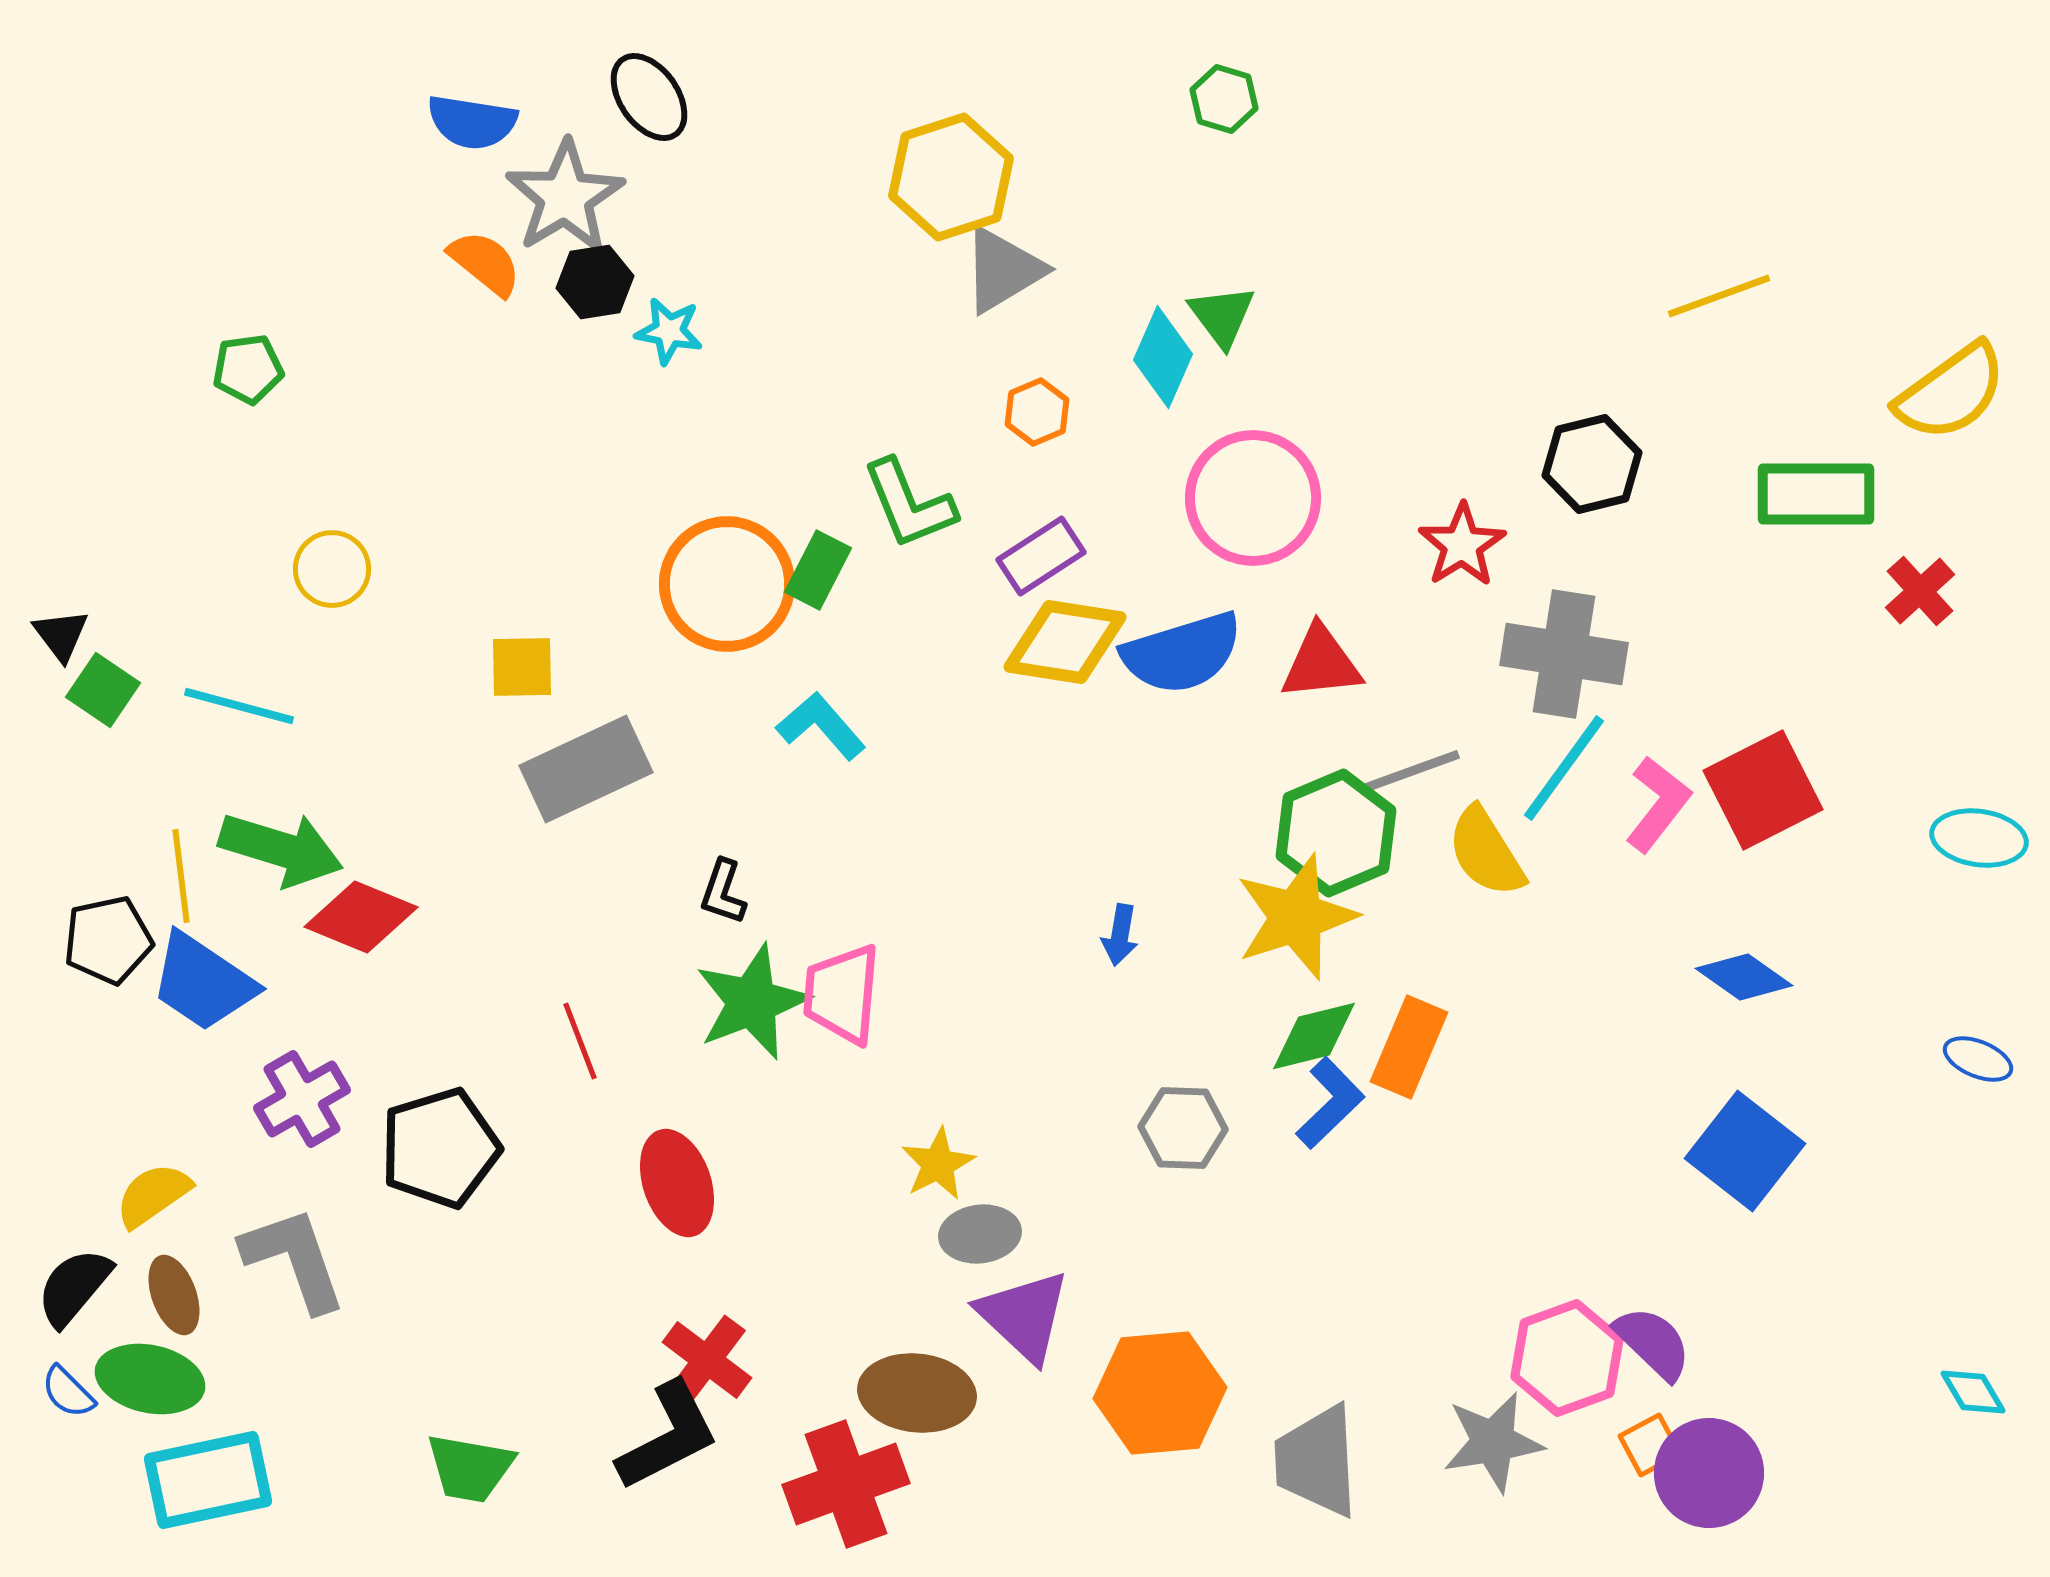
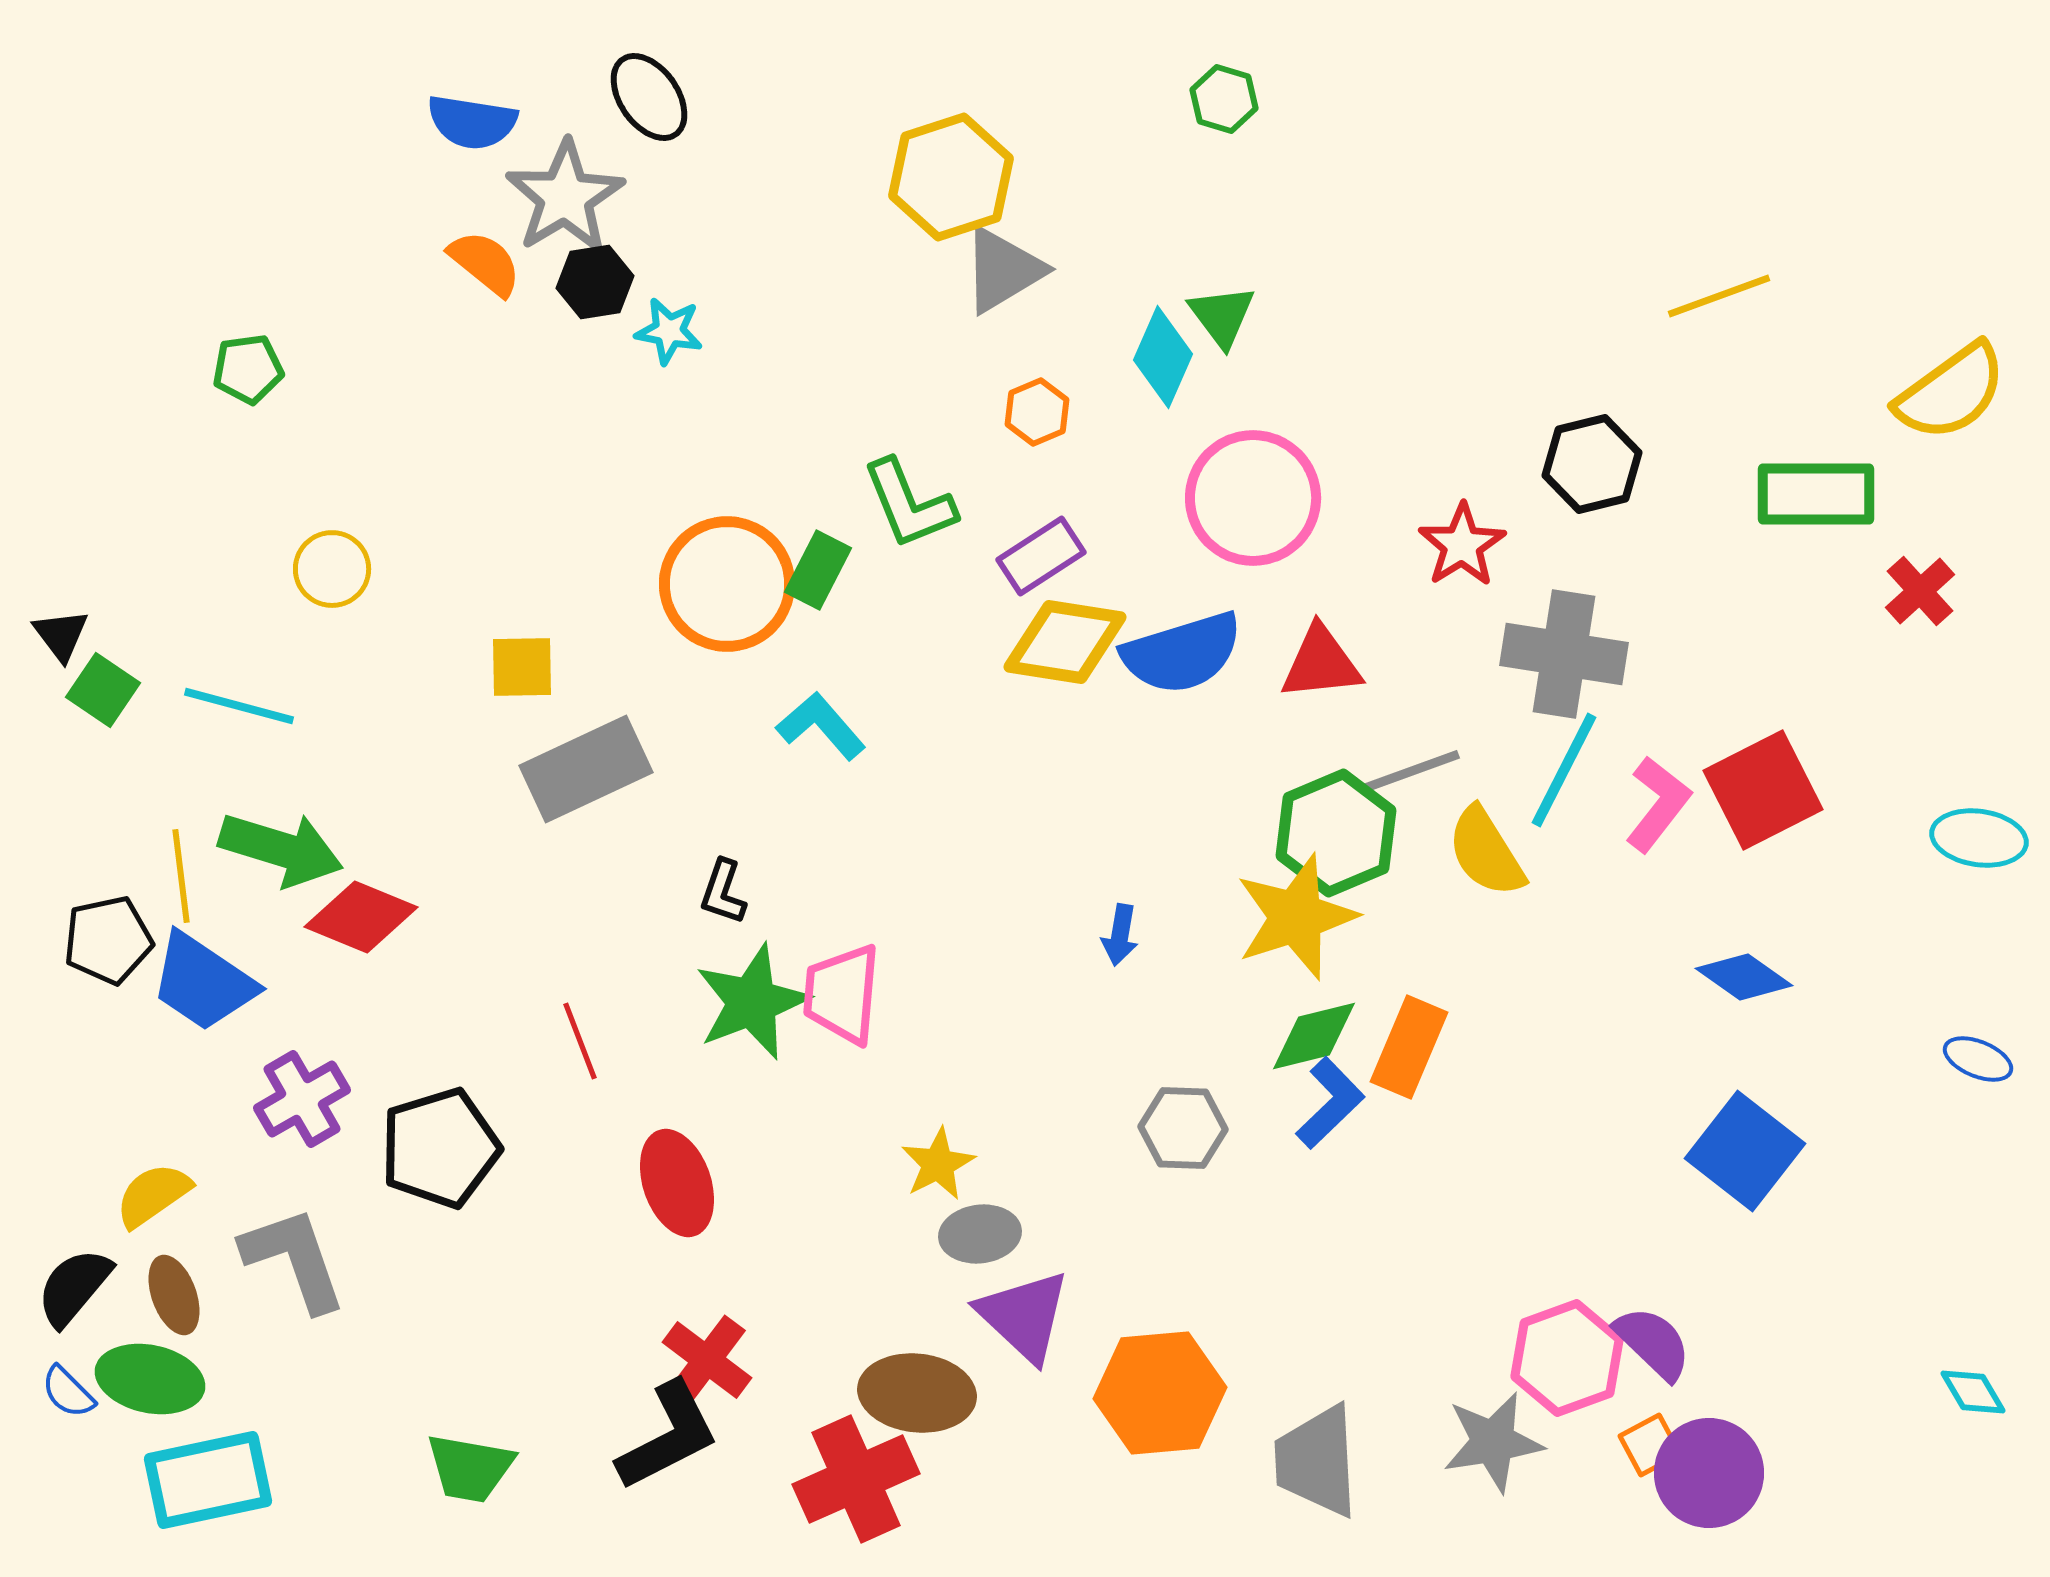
cyan line at (1564, 768): moved 2 px down; rotated 9 degrees counterclockwise
red cross at (846, 1484): moved 10 px right, 5 px up; rotated 4 degrees counterclockwise
